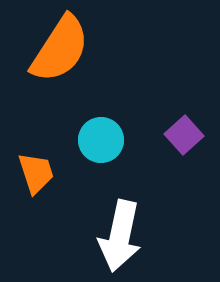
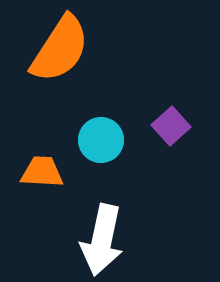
purple square: moved 13 px left, 9 px up
orange trapezoid: moved 6 px right, 1 px up; rotated 69 degrees counterclockwise
white arrow: moved 18 px left, 4 px down
